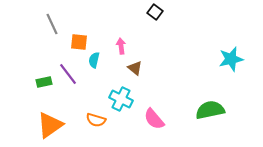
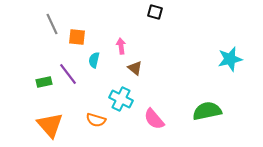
black square: rotated 21 degrees counterclockwise
orange square: moved 2 px left, 5 px up
cyan star: moved 1 px left
green semicircle: moved 3 px left, 1 px down
orange triangle: rotated 36 degrees counterclockwise
